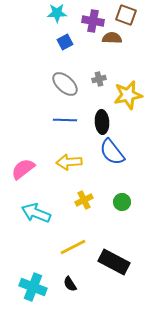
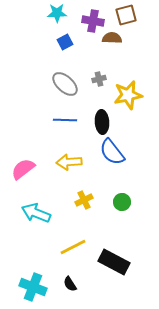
brown square: rotated 35 degrees counterclockwise
